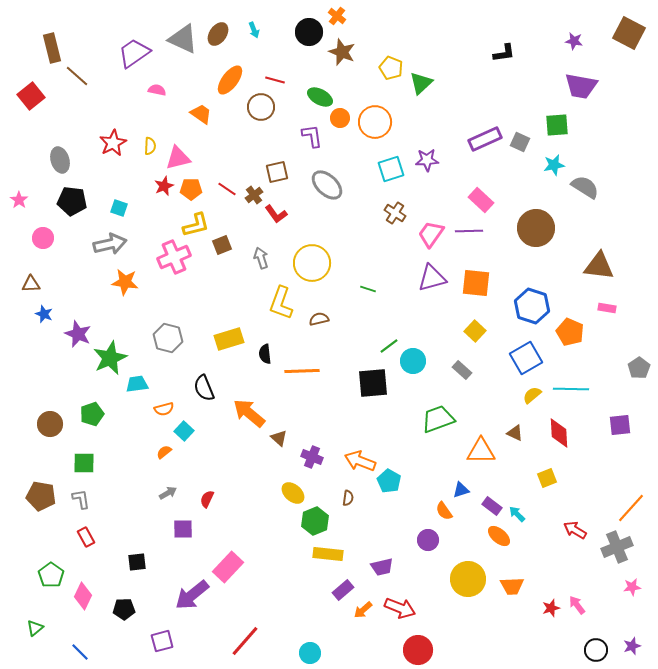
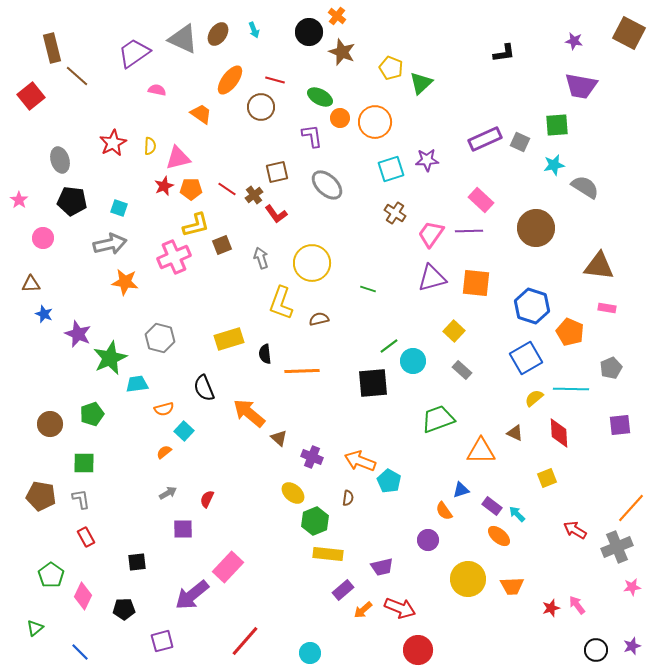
yellow square at (475, 331): moved 21 px left
gray hexagon at (168, 338): moved 8 px left
gray pentagon at (639, 368): moved 28 px left; rotated 10 degrees clockwise
yellow semicircle at (532, 395): moved 2 px right, 3 px down
